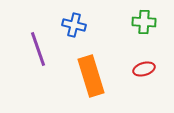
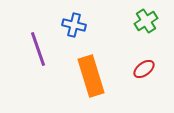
green cross: moved 2 px right, 1 px up; rotated 35 degrees counterclockwise
red ellipse: rotated 20 degrees counterclockwise
